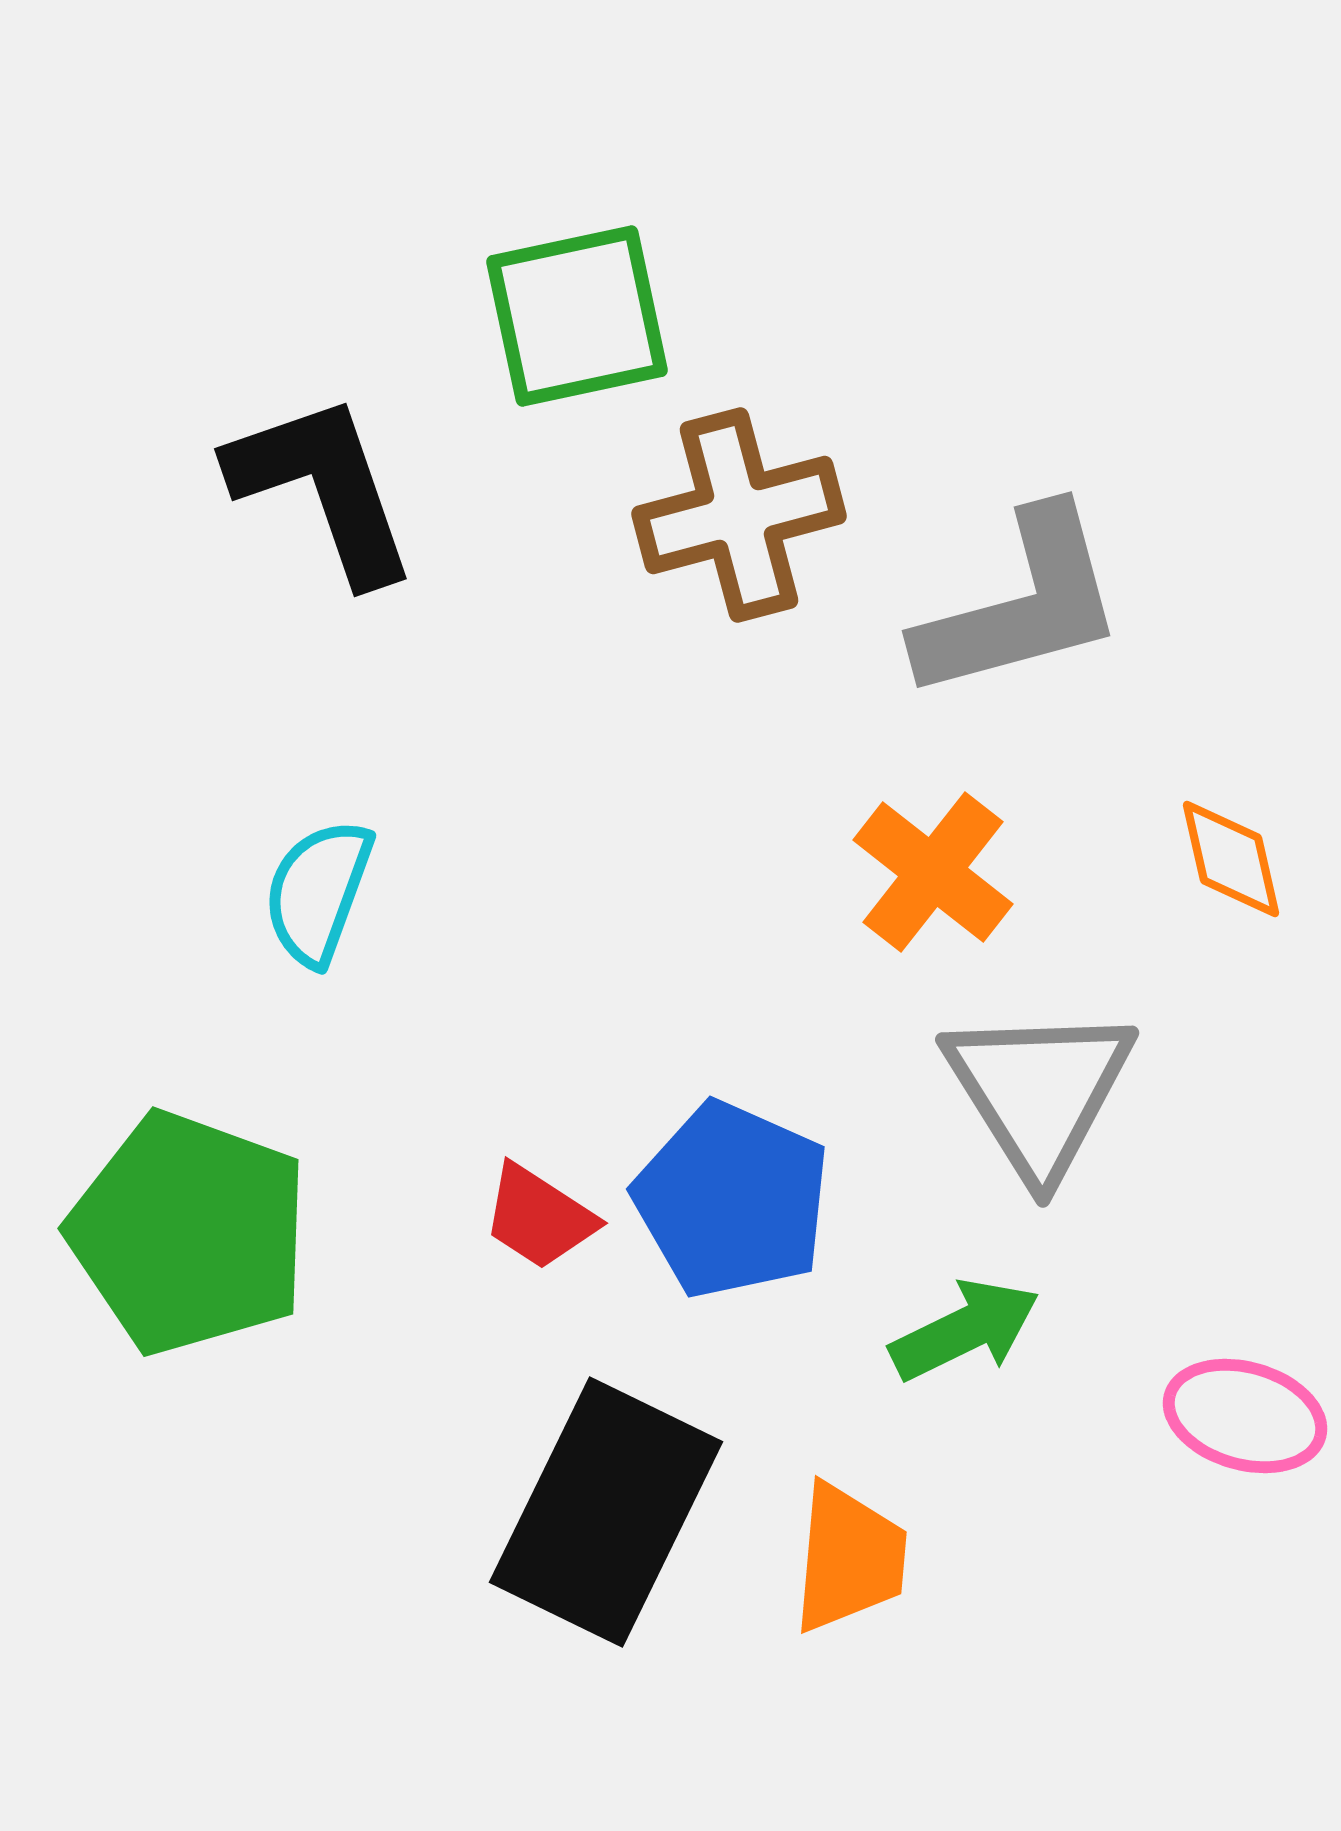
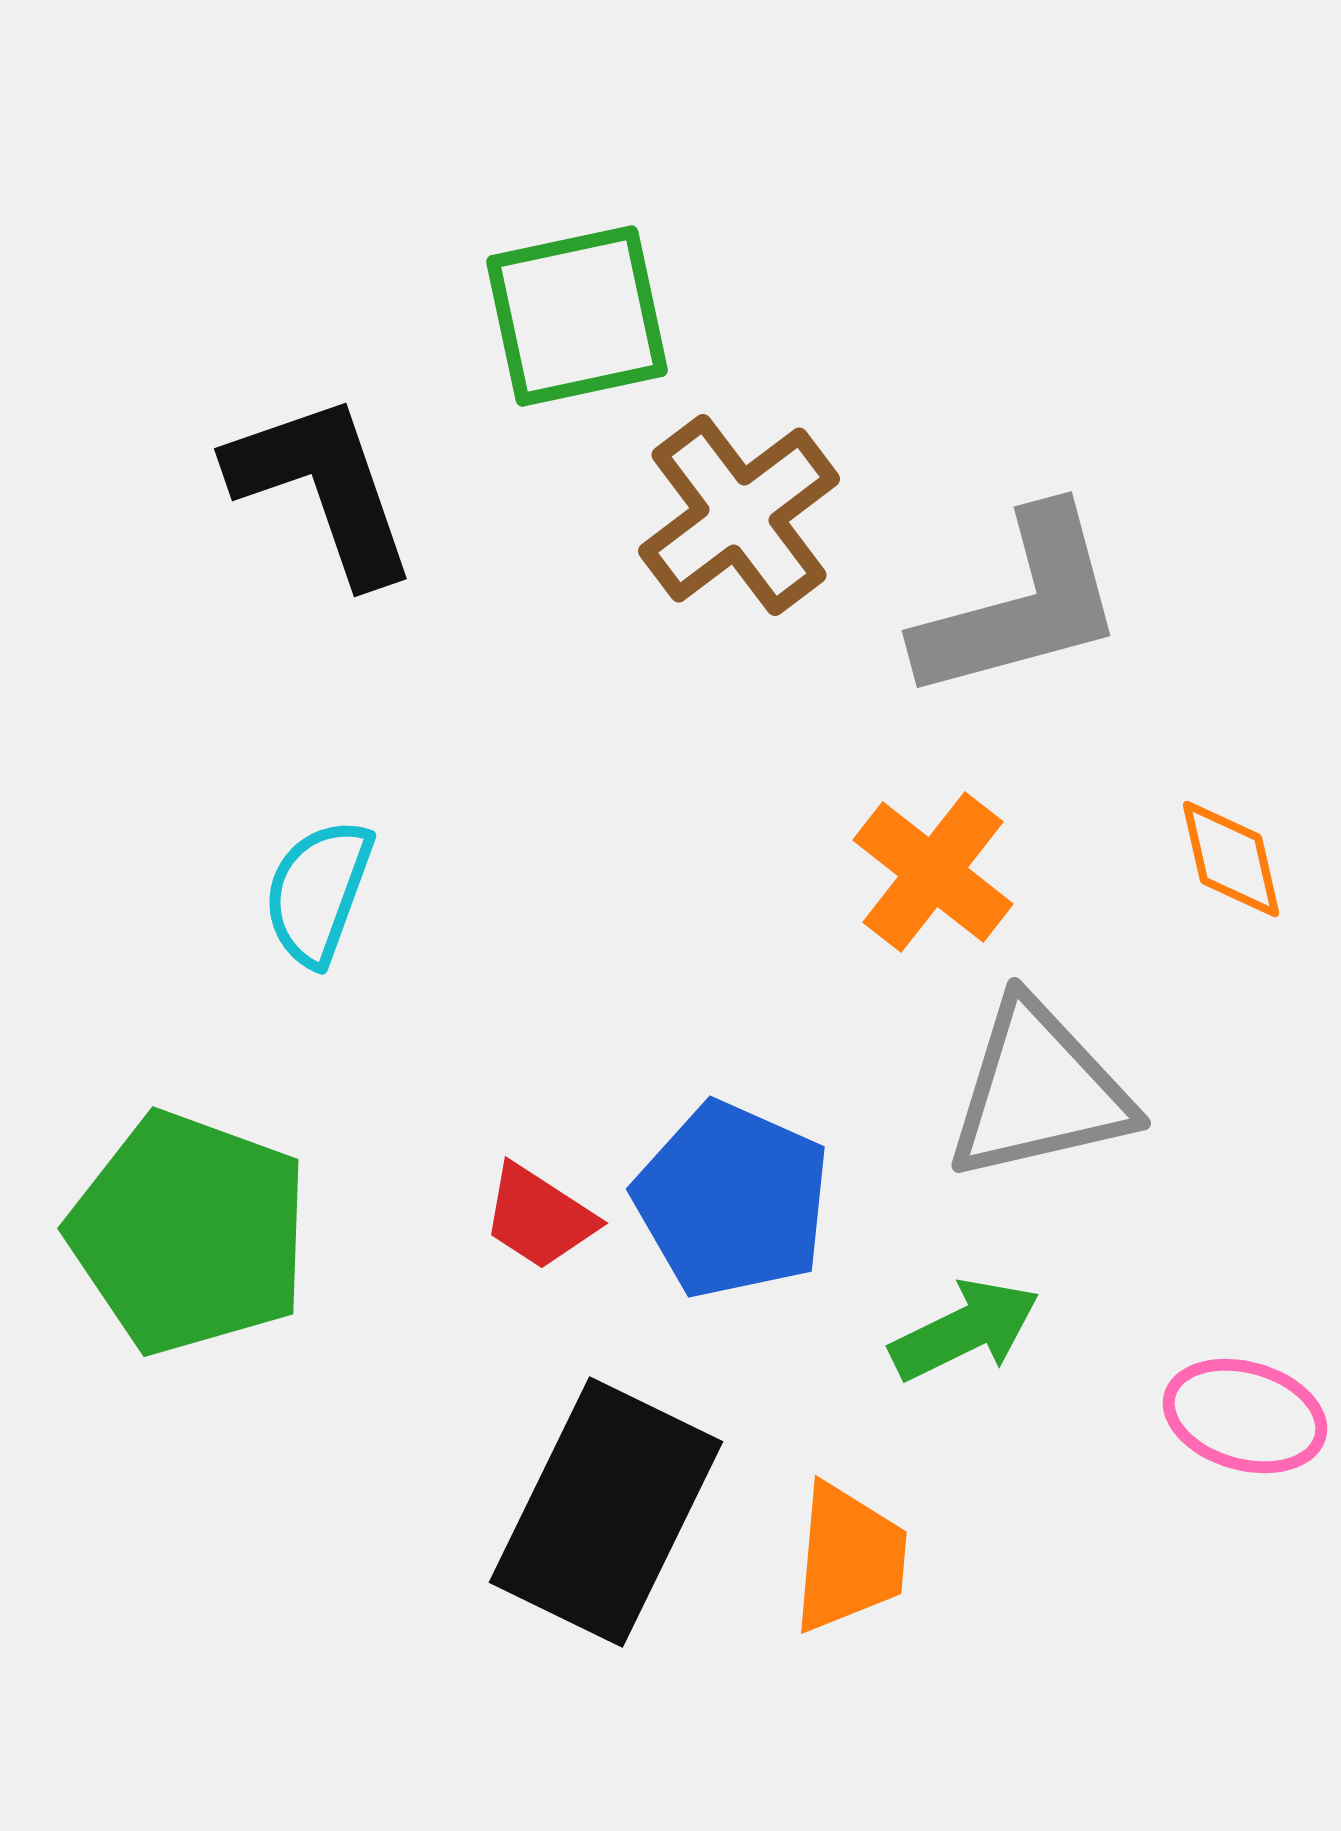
brown cross: rotated 22 degrees counterclockwise
gray triangle: rotated 49 degrees clockwise
